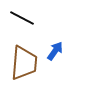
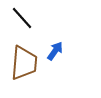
black line: rotated 20 degrees clockwise
